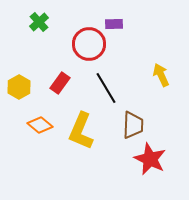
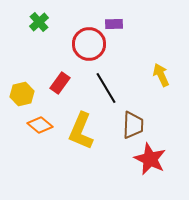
yellow hexagon: moved 3 px right, 7 px down; rotated 15 degrees clockwise
